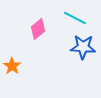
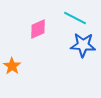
pink diamond: rotated 15 degrees clockwise
blue star: moved 2 px up
